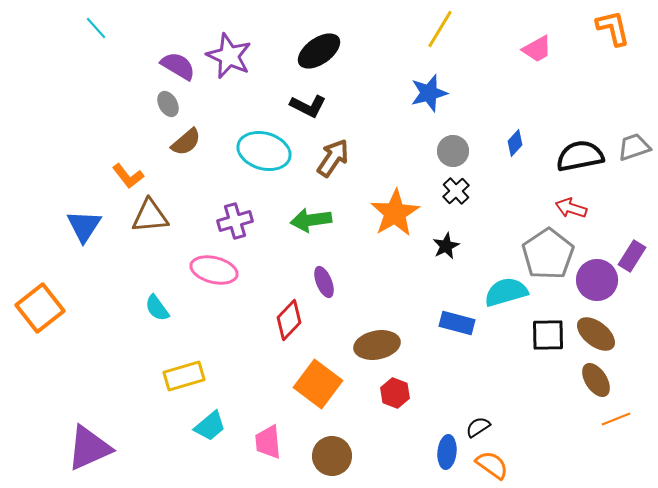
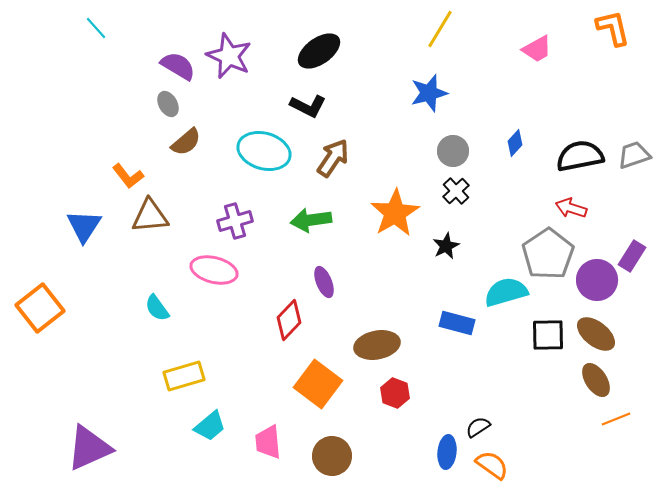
gray trapezoid at (634, 147): moved 8 px down
